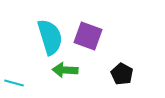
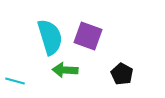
cyan line: moved 1 px right, 2 px up
